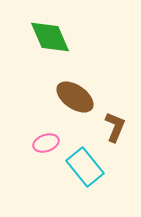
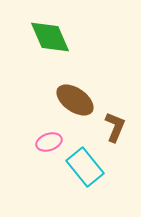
brown ellipse: moved 3 px down
pink ellipse: moved 3 px right, 1 px up
